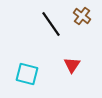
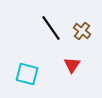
brown cross: moved 15 px down
black line: moved 4 px down
